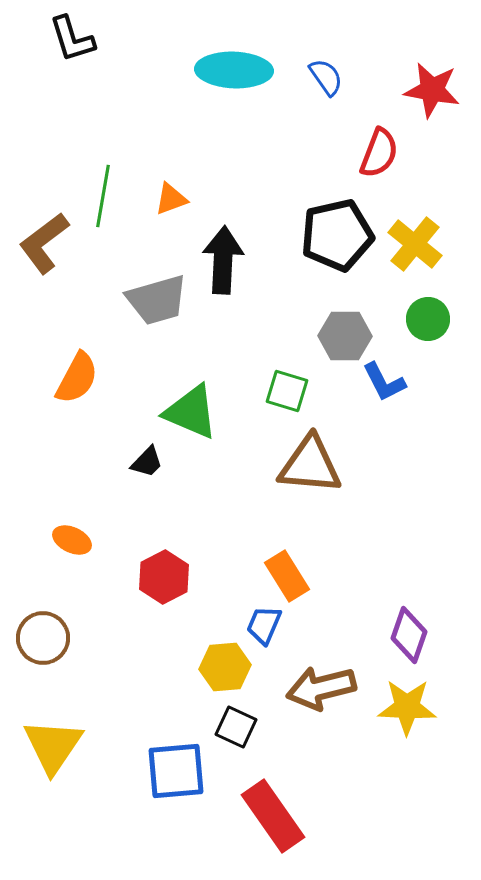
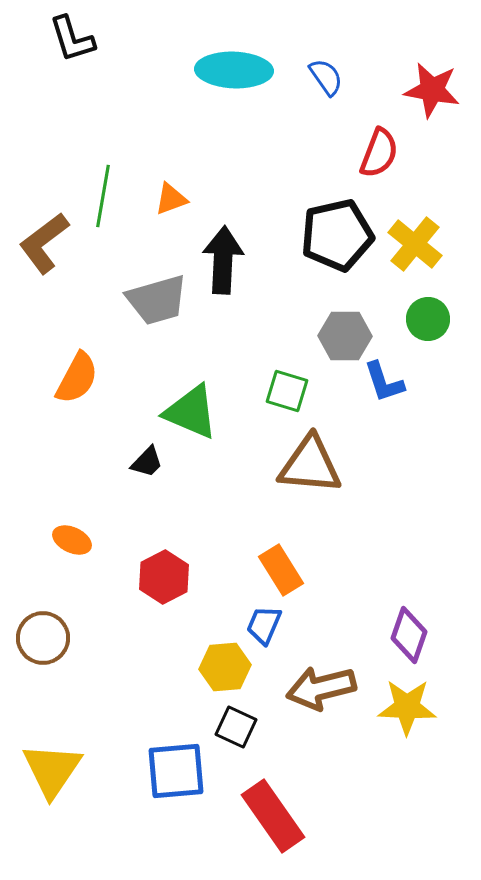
blue L-shape: rotated 9 degrees clockwise
orange rectangle: moved 6 px left, 6 px up
yellow triangle: moved 1 px left, 24 px down
